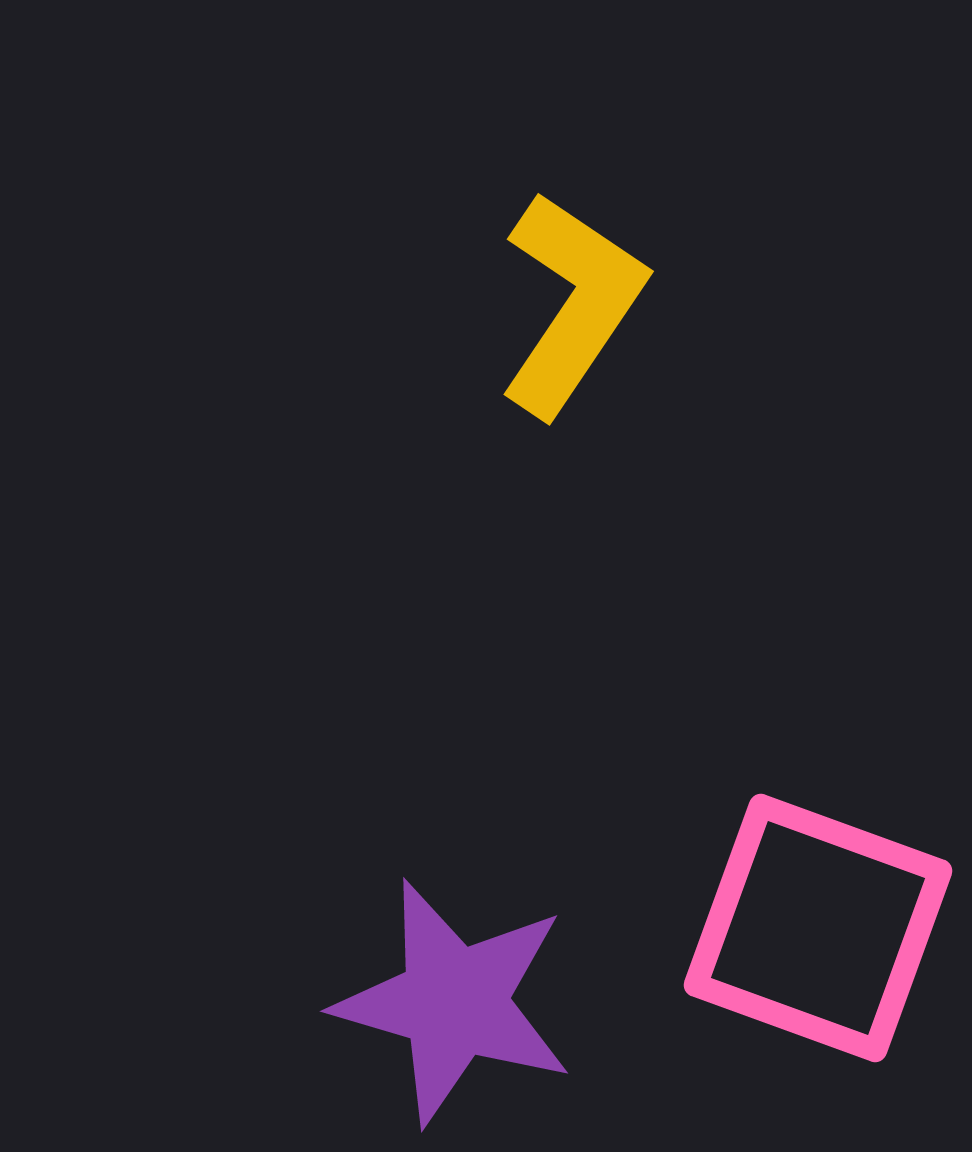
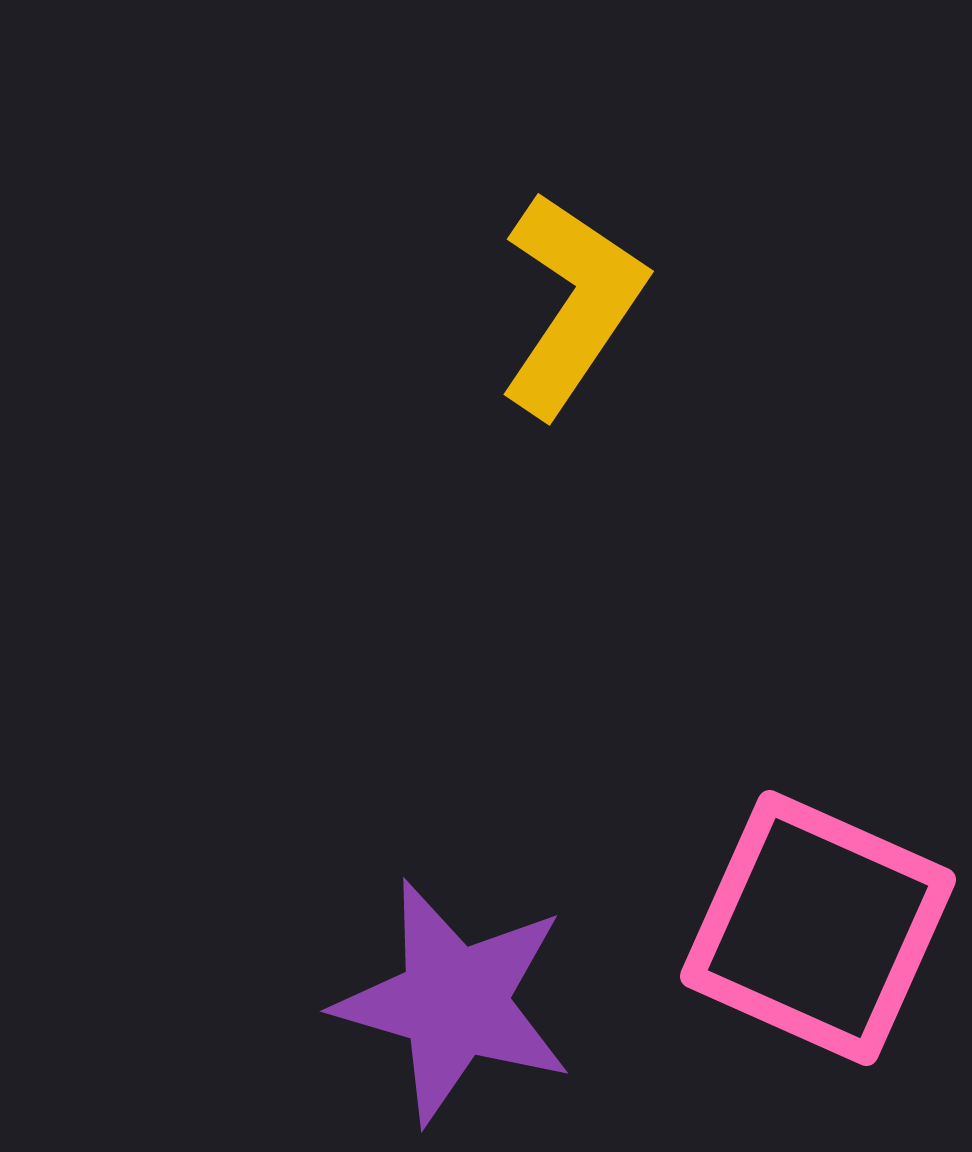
pink square: rotated 4 degrees clockwise
